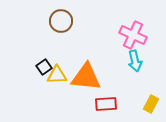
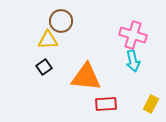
pink cross: rotated 8 degrees counterclockwise
cyan arrow: moved 2 px left
yellow triangle: moved 9 px left, 35 px up
